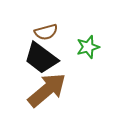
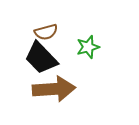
black trapezoid: rotated 9 degrees clockwise
brown arrow: moved 7 px right, 1 px up; rotated 36 degrees clockwise
